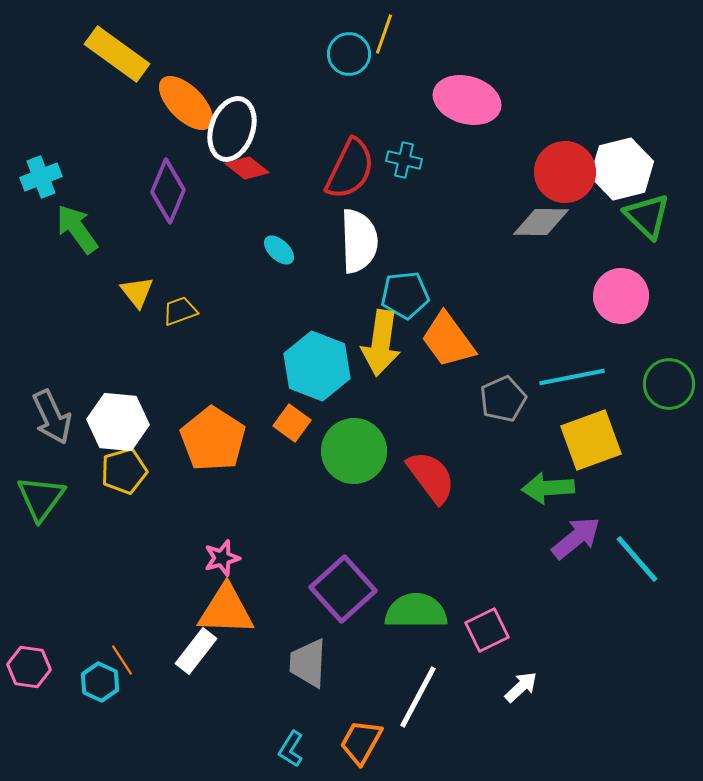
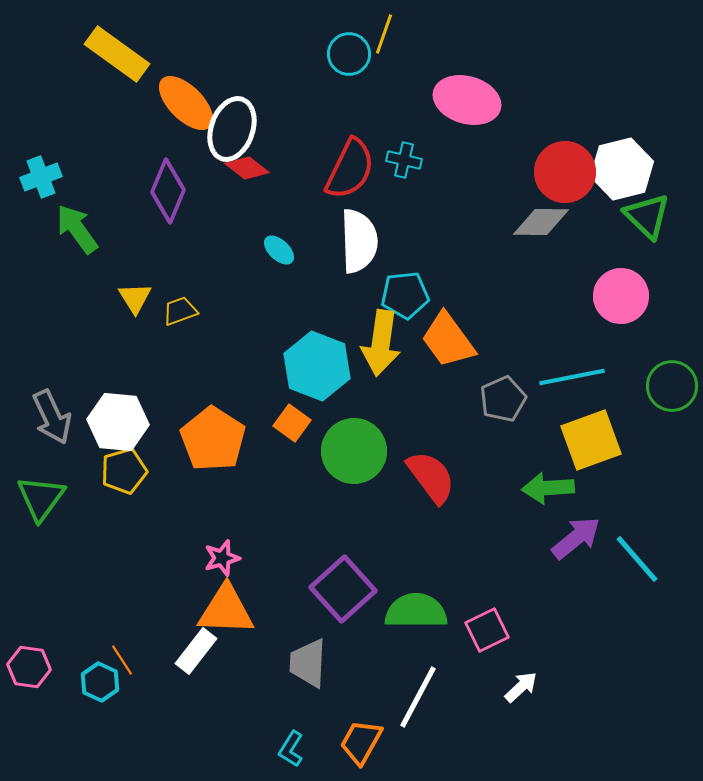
yellow triangle at (137, 292): moved 2 px left, 6 px down; rotated 6 degrees clockwise
green circle at (669, 384): moved 3 px right, 2 px down
